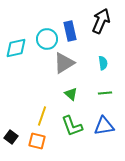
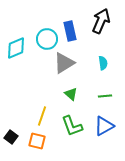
cyan diamond: rotated 10 degrees counterclockwise
green line: moved 3 px down
blue triangle: rotated 20 degrees counterclockwise
